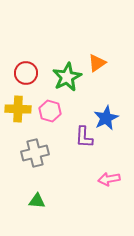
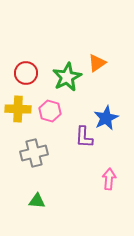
gray cross: moved 1 px left
pink arrow: rotated 105 degrees clockwise
